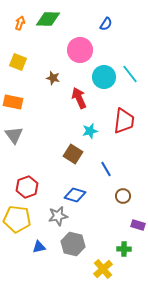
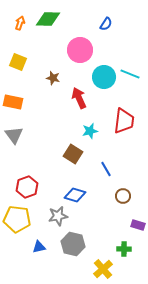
cyan line: rotated 30 degrees counterclockwise
